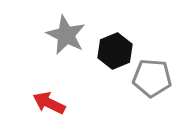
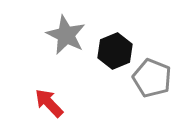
gray pentagon: rotated 18 degrees clockwise
red arrow: rotated 20 degrees clockwise
